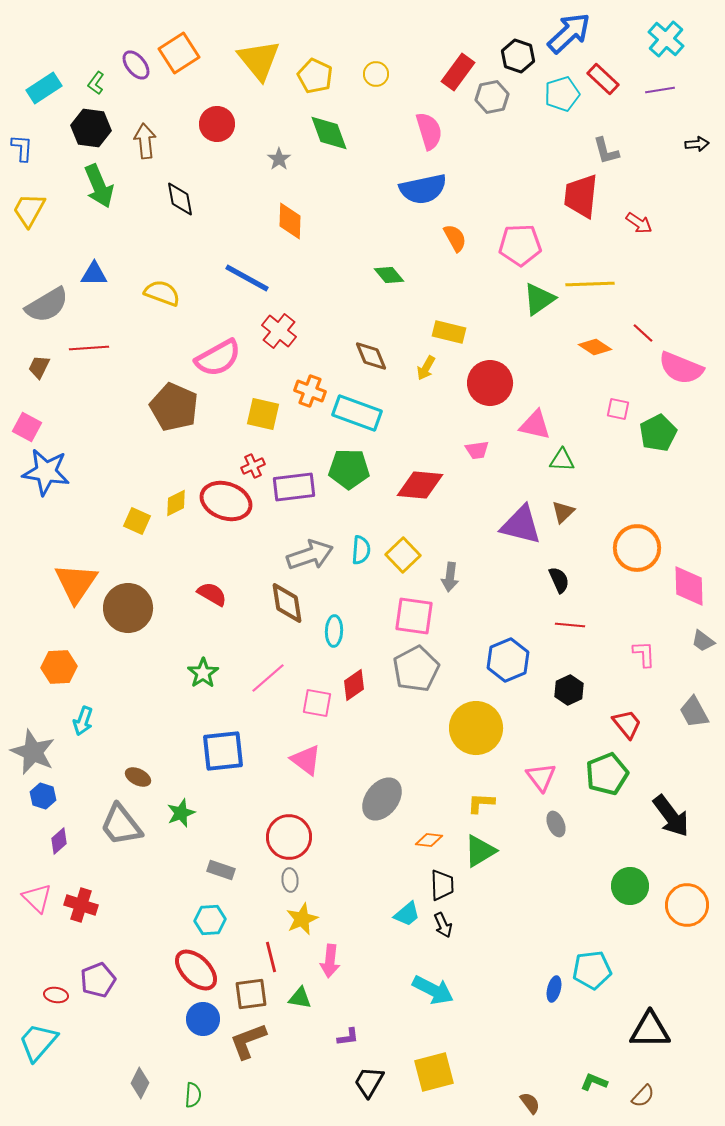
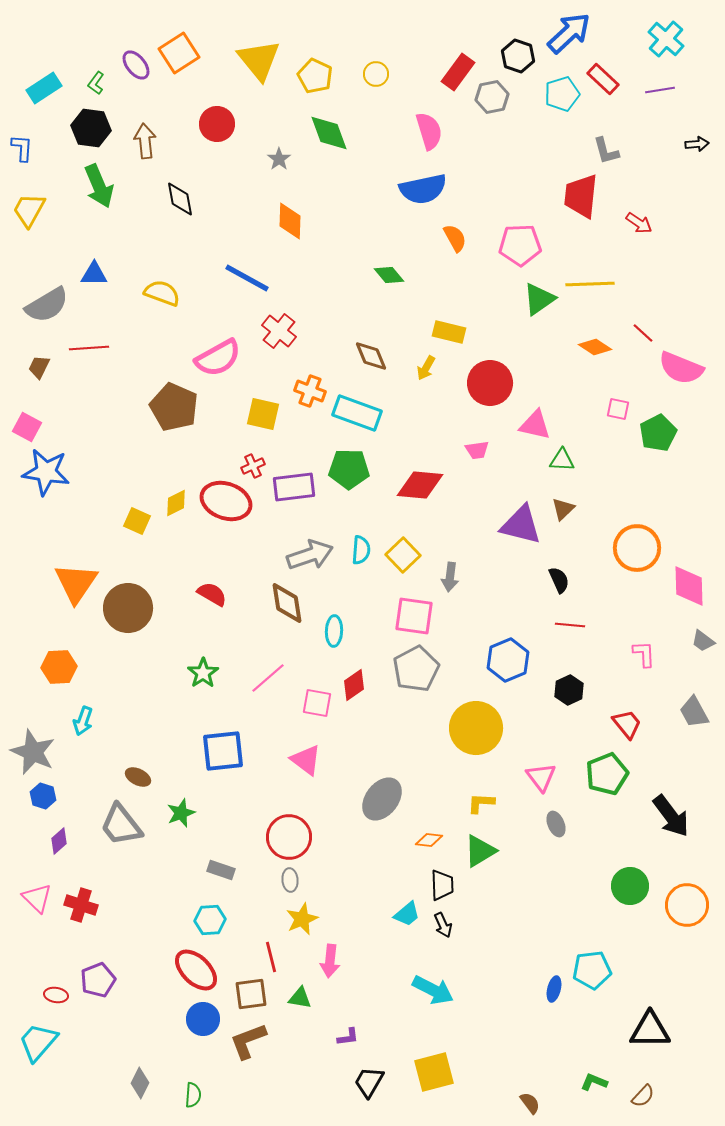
brown triangle at (563, 512): moved 3 px up
